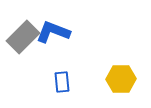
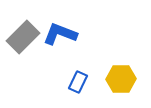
blue L-shape: moved 7 px right, 2 px down
blue rectangle: moved 16 px right; rotated 30 degrees clockwise
